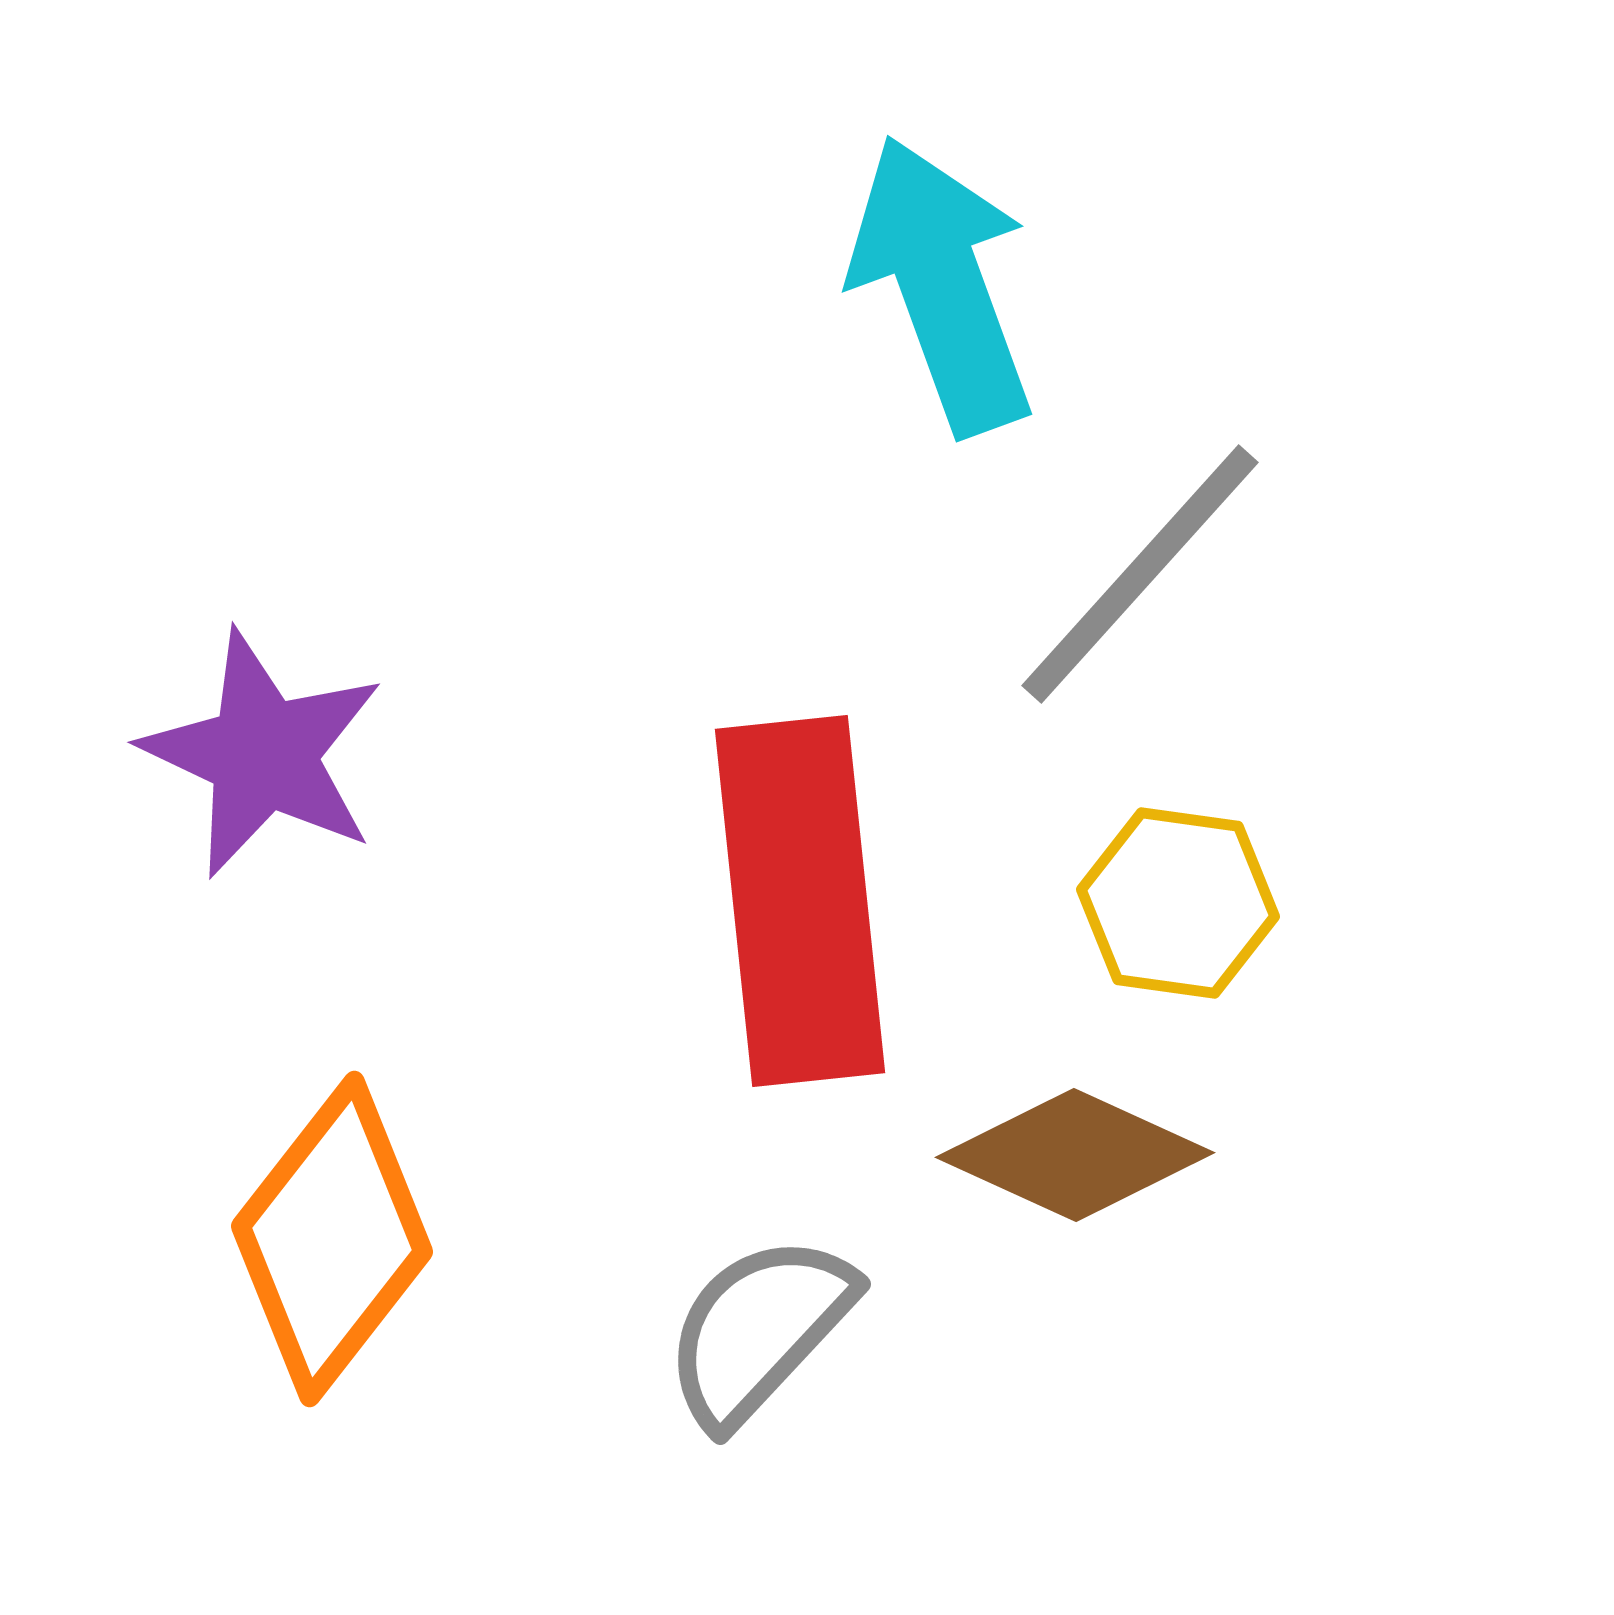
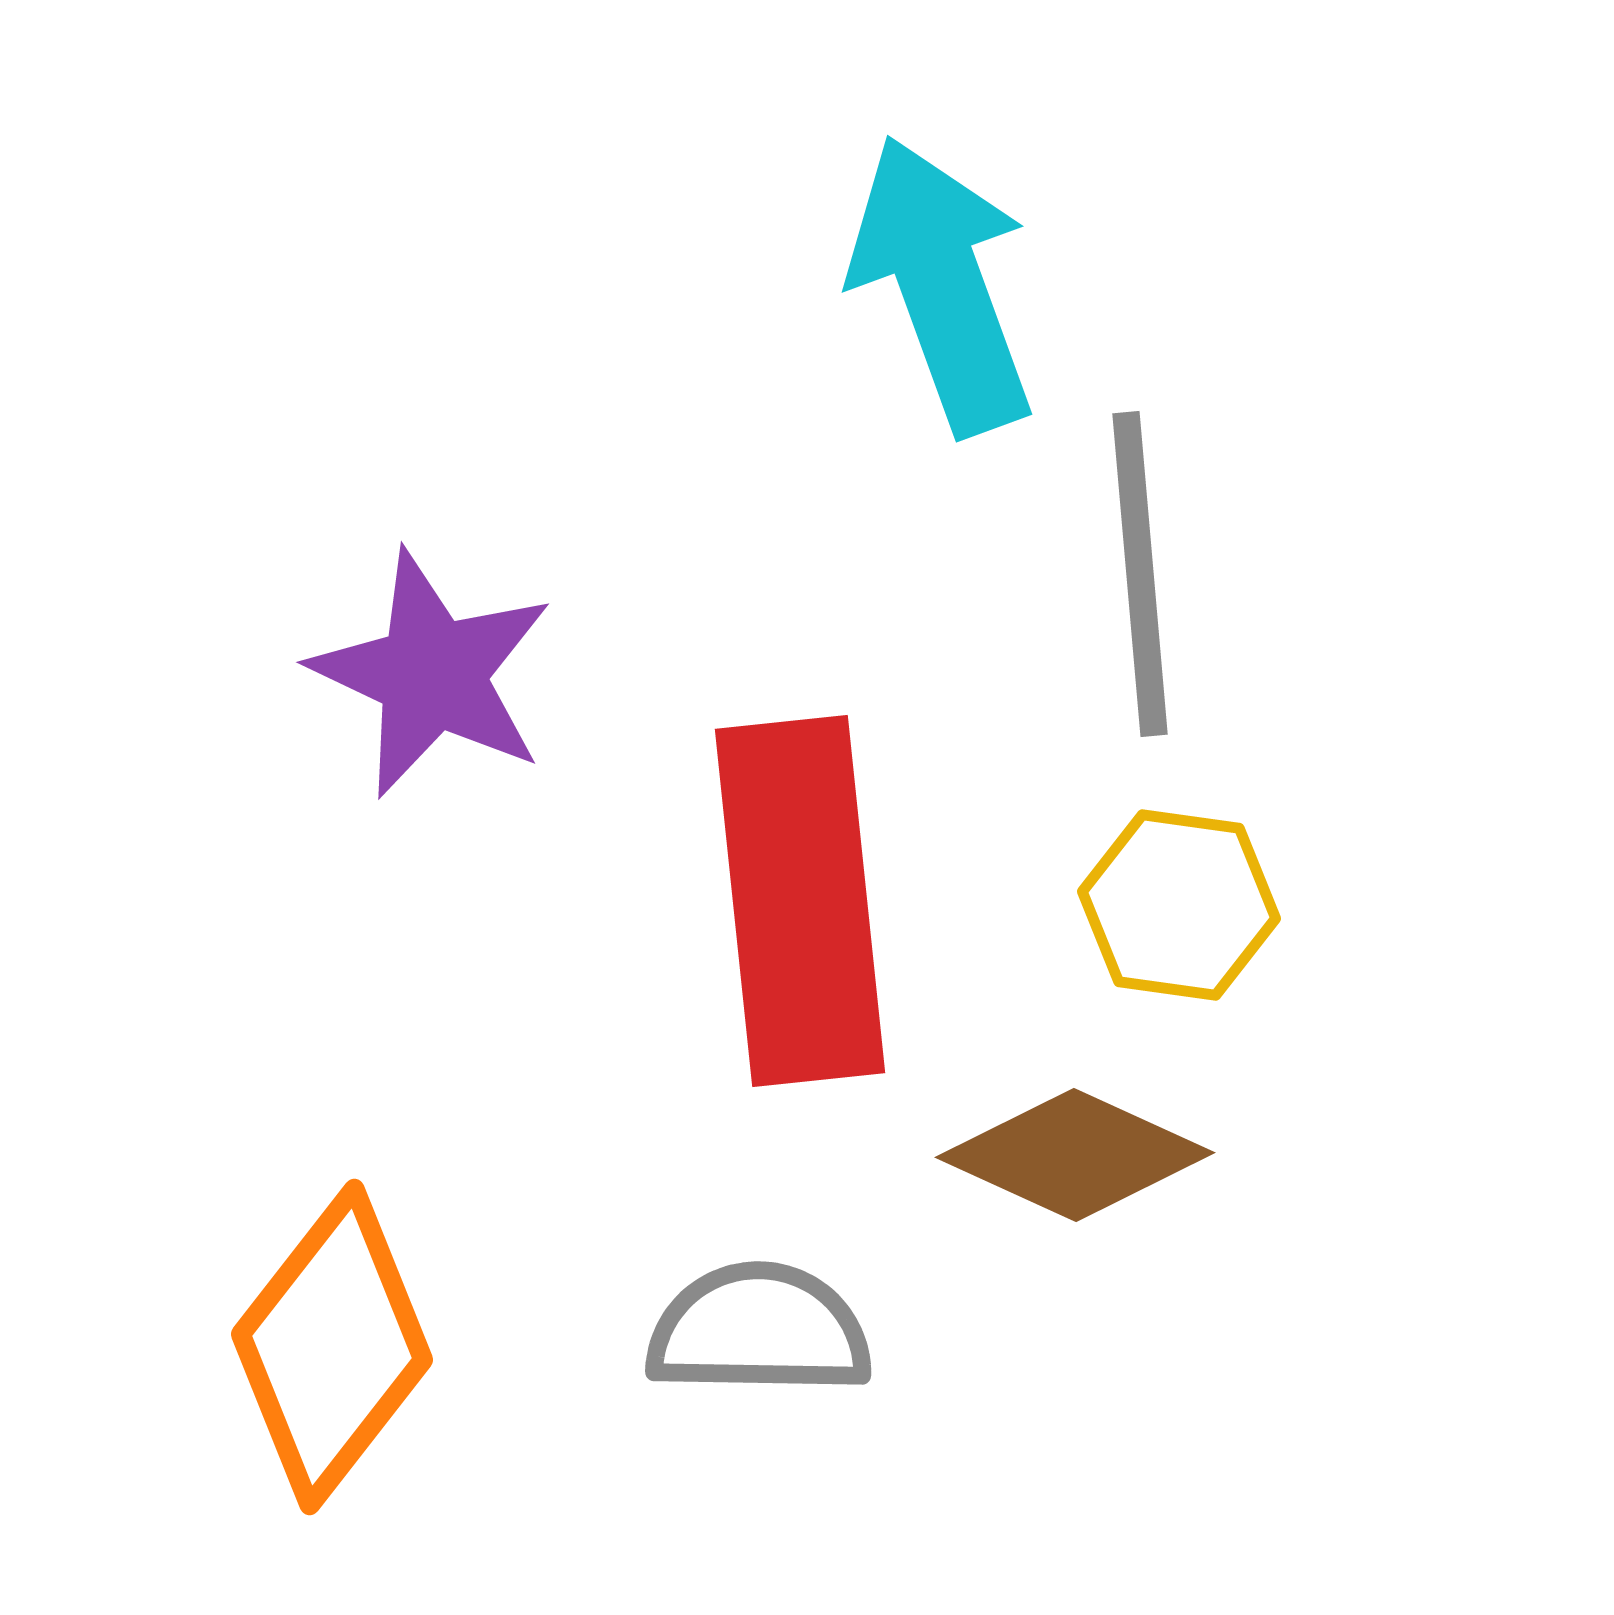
gray line: rotated 47 degrees counterclockwise
purple star: moved 169 px right, 80 px up
yellow hexagon: moved 1 px right, 2 px down
orange diamond: moved 108 px down
gray semicircle: rotated 48 degrees clockwise
